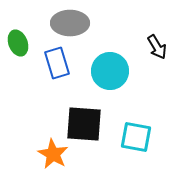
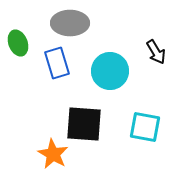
black arrow: moved 1 px left, 5 px down
cyan square: moved 9 px right, 10 px up
